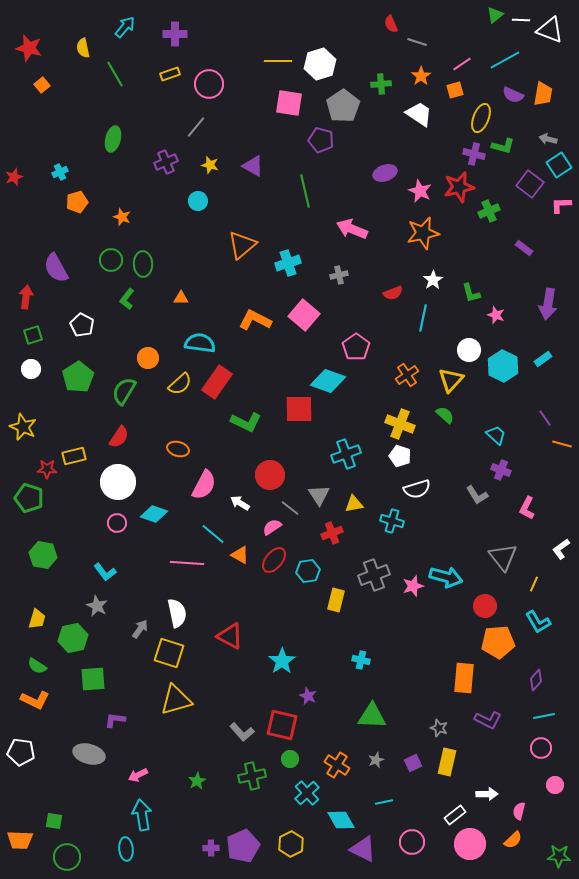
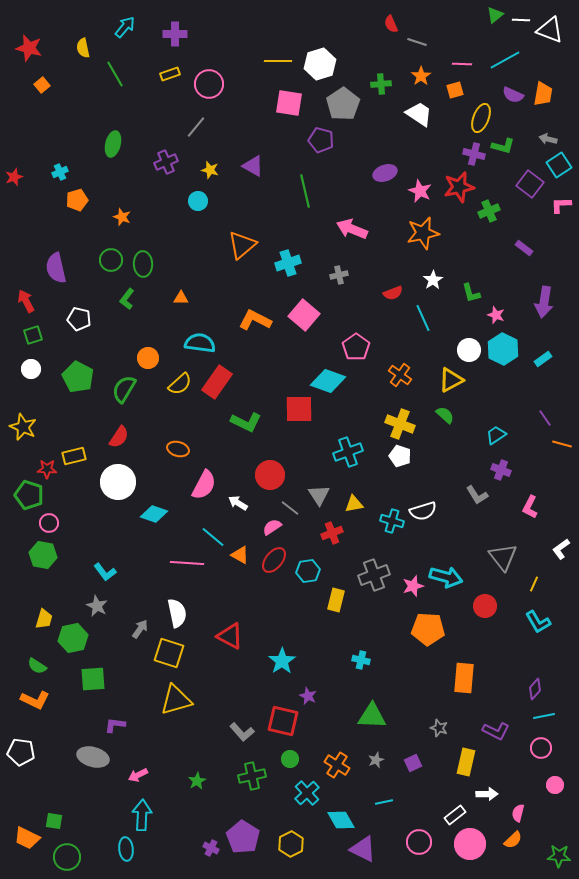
pink line at (462, 64): rotated 36 degrees clockwise
gray pentagon at (343, 106): moved 2 px up
green ellipse at (113, 139): moved 5 px down
yellow star at (210, 165): moved 5 px down
orange pentagon at (77, 202): moved 2 px up
purple semicircle at (56, 268): rotated 16 degrees clockwise
red arrow at (26, 297): moved 4 px down; rotated 35 degrees counterclockwise
purple arrow at (548, 304): moved 4 px left, 2 px up
cyan line at (423, 318): rotated 36 degrees counterclockwise
white pentagon at (82, 325): moved 3 px left, 6 px up; rotated 15 degrees counterclockwise
cyan hexagon at (503, 366): moved 17 px up
orange cross at (407, 375): moved 7 px left; rotated 20 degrees counterclockwise
green pentagon at (78, 377): rotated 12 degrees counterclockwise
yellow triangle at (451, 380): rotated 20 degrees clockwise
green semicircle at (124, 391): moved 2 px up
cyan trapezoid at (496, 435): rotated 75 degrees counterclockwise
cyan cross at (346, 454): moved 2 px right, 2 px up
white semicircle at (417, 489): moved 6 px right, 22 px down
green pentagon at (29, 498): moved 3 px up
white arrow at (240, 503): moved 2 px left
pink L-shape at (527, 508): moved 3 px right, 1 px up
pink circle at (117, 523): moved 68 px left
cyan line at (213, 534): moved 3 px down
yellow trapezoid at (37, 619): moved 7 px right
orange pentagon at (498, 642): moved 70 px left, 13 px up; rotated 8 degrees clockwise
purple diamond at (536, 680): moved 1 px left, 9 px down
purple L-shape at (115, 720): moved 5 px down
purple L-shape at (488, 720): moved 8 px right, 11 px down
red square at (282, 725): moved 1 px right, 4 px up
gray ellipse at (89, 754): moved 4 px right, 3 px down
yellow rectangle at (447, 762): moved 19 px right
pink semicircle at (519, 811): moved 1 px left, 2 px down
cyan arrow at (142, 815): rotated 12 degrees clockwise
orange trapezoid at (20, 840): moved 7 px right, 2 px up; rotated 24 degrees clockwise
pink circle at (412, 842): moved 7 px right
purple pentagon at (243, 846): moved 9 px up; rotated 16 degrees counterclockwise
purple cross at (211, 848): rotated 28 degrees clockwise
